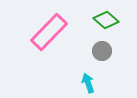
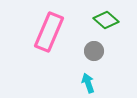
pink rectangle: rotated 21 degrees counterclockwise
gray circle: moved 8 px left
